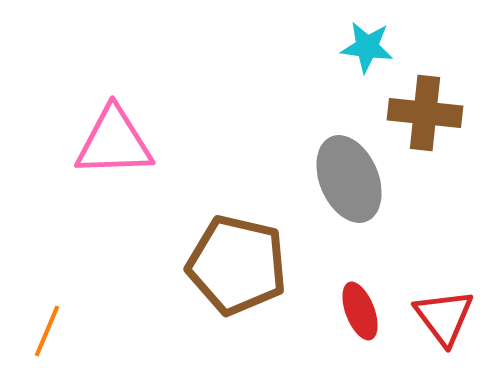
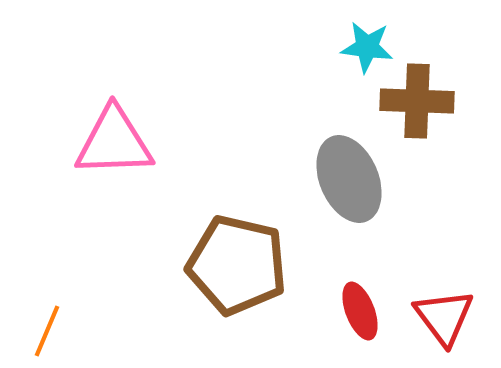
brown cross: moved 8 px left, 12 px up; rotated 4 degrees counterclockwise
